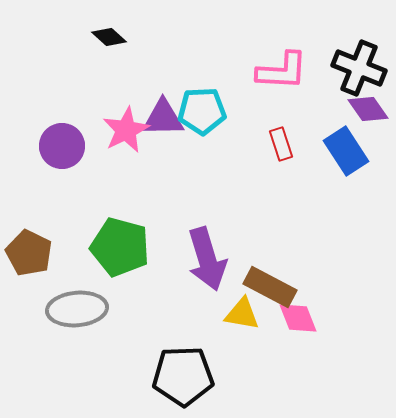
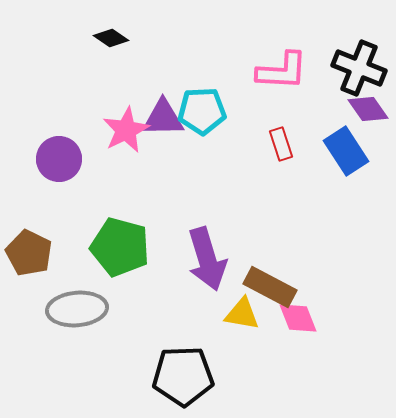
black diamond: moved 2 px right, 1 px down; rotated 8 degrees counterclockwise
purple circle: moved 3 px left, 13 px down
